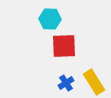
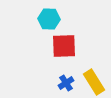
cyan hexagon: moved 1 px left
